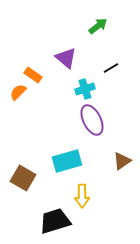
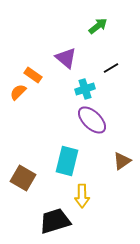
purple ellipse: rotated 20 degrees counterclockwise
cyan rectangle: rotated 60 degrees counterclockwise
